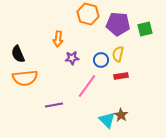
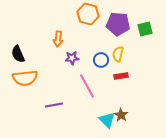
pink line: rotated 65 degrees counterclockwise
